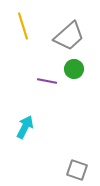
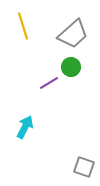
gray trapezoid: moved 4 px right, 2 px up
green circle: moved 3 px left, 2 px up
purple line: moved 2 px right, 2 px down; rotated 42 degrees counterclockwise
gray square: moved 7 px right, 3 px up
